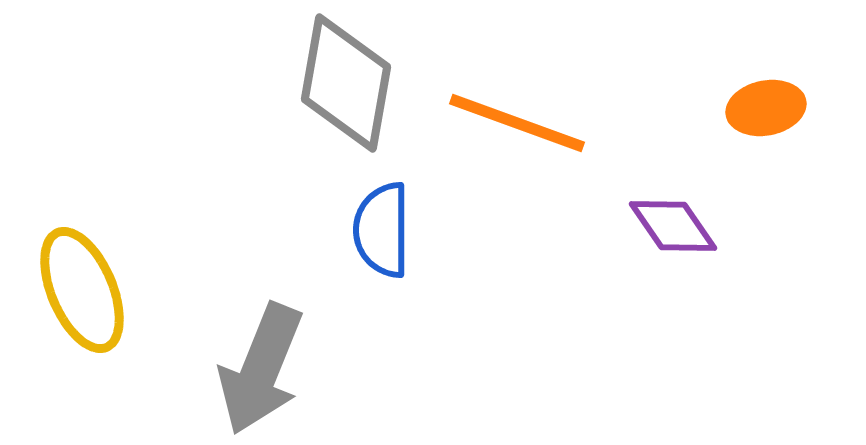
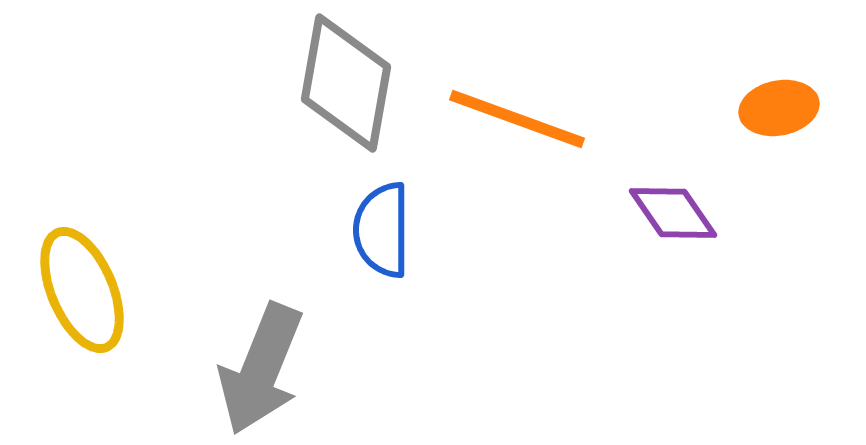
orange ellipse: moved 13 px right
orange line: moved 4 px up
purple diamond: moved 13 px up
